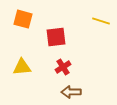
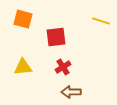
yellow triangle: moved 1 px right
